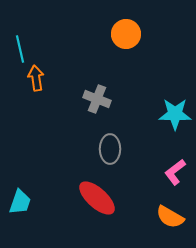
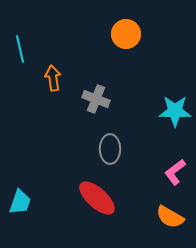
orange arrow: moved 17 px right
gray cross: moved 1 px left
cyan star: moved 3 px up
